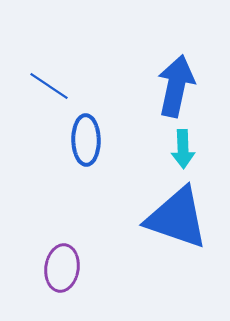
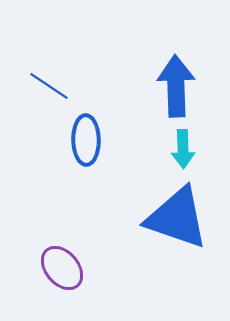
blue arrow: rotated 14 degrees counterclockwise
purple ellipse: rotated 48 degrees counterclockwise
